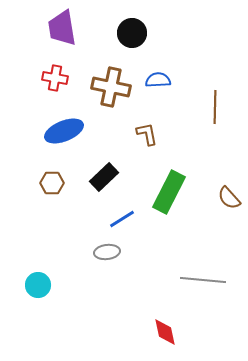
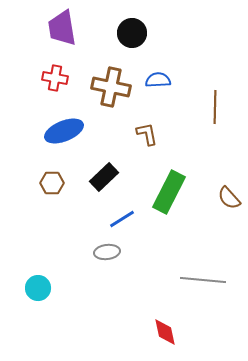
cyan circle: moved 3 px down
